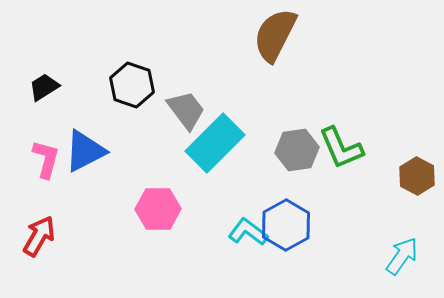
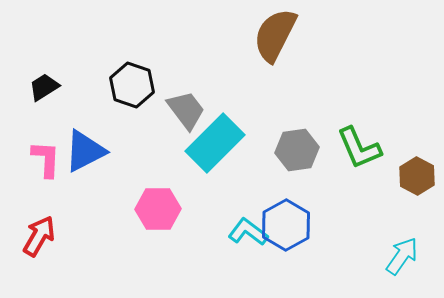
green L-shape: moved 18 px right
pink L-shape: rotated 12 degrees counterclockwise
